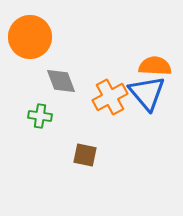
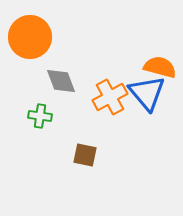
orange semicircle: moved 5 px right, 1 px down; rotated 12 degrees clockwise
